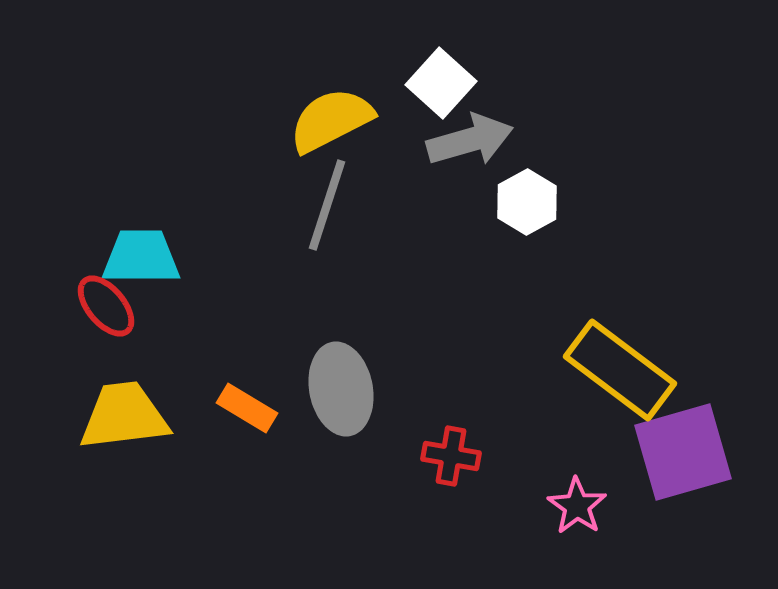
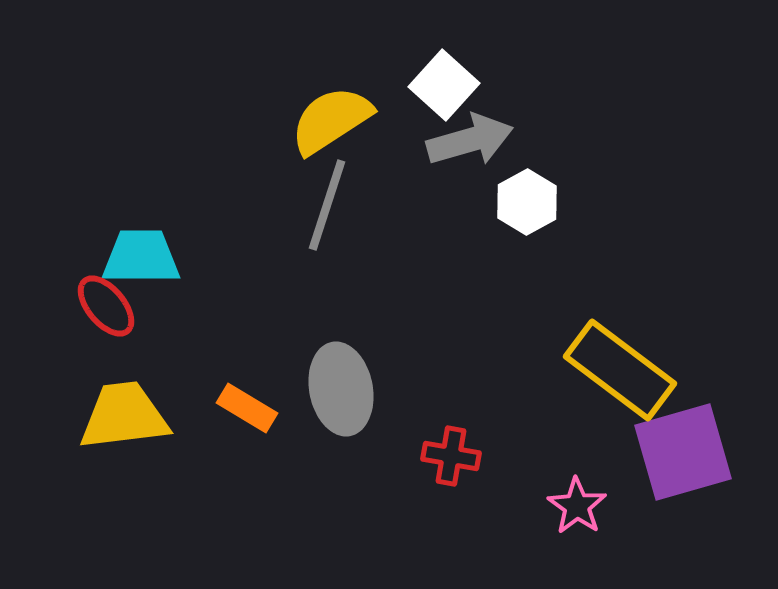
white square: moved 3 px right, 2 px down
yellow semicircle: rotated 6 degrees counterclockwise
